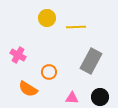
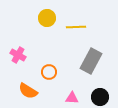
orange semicircle: moved 2 px down
